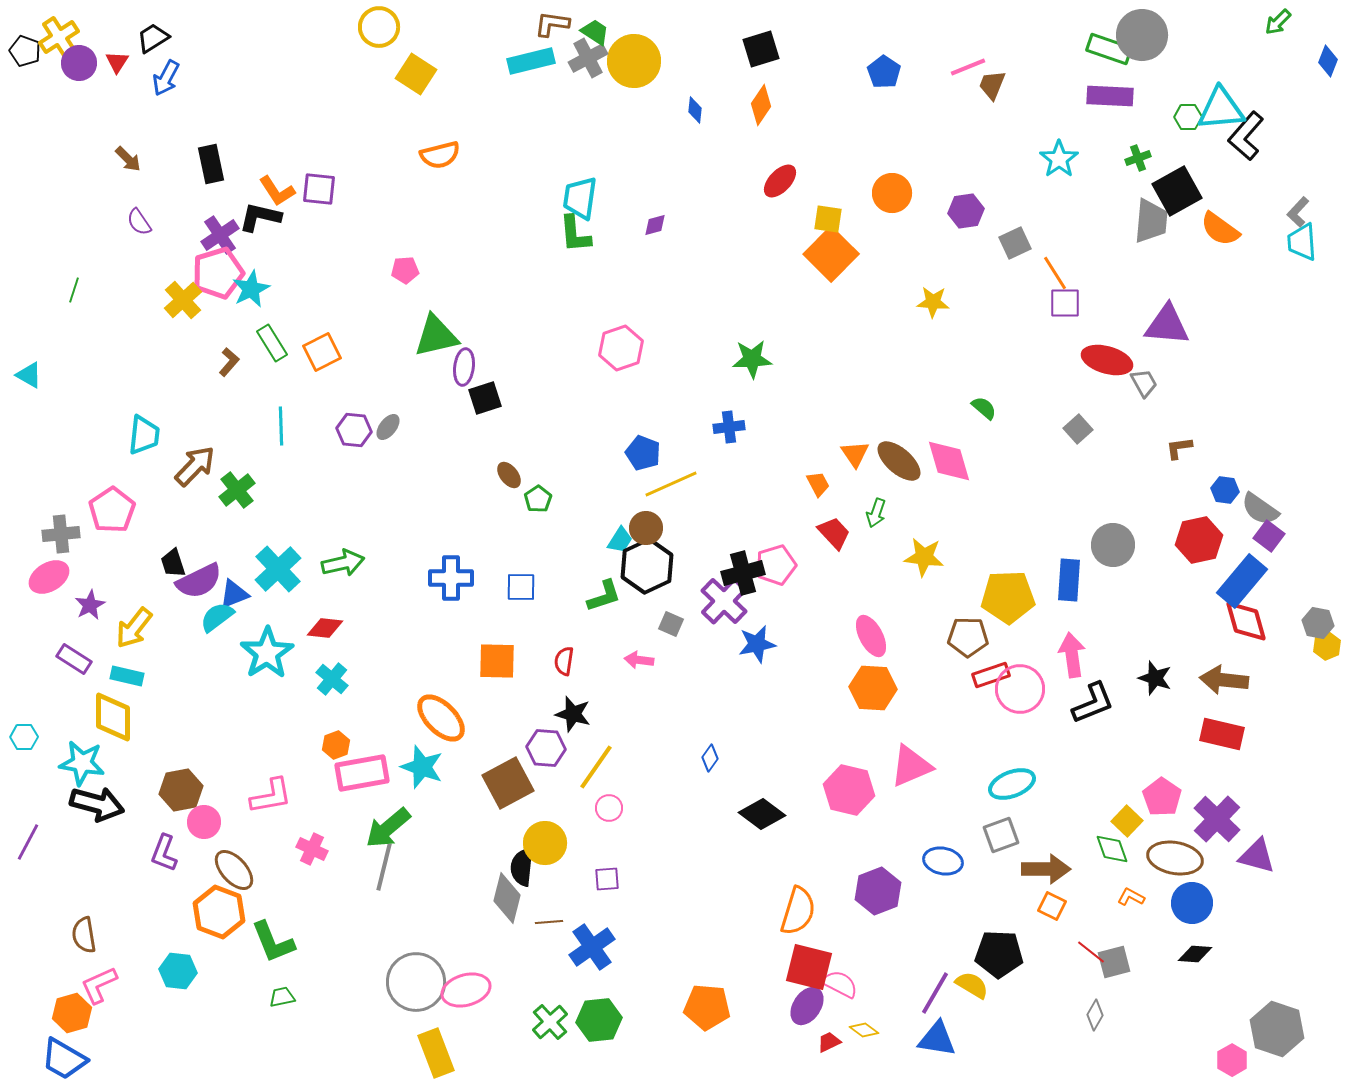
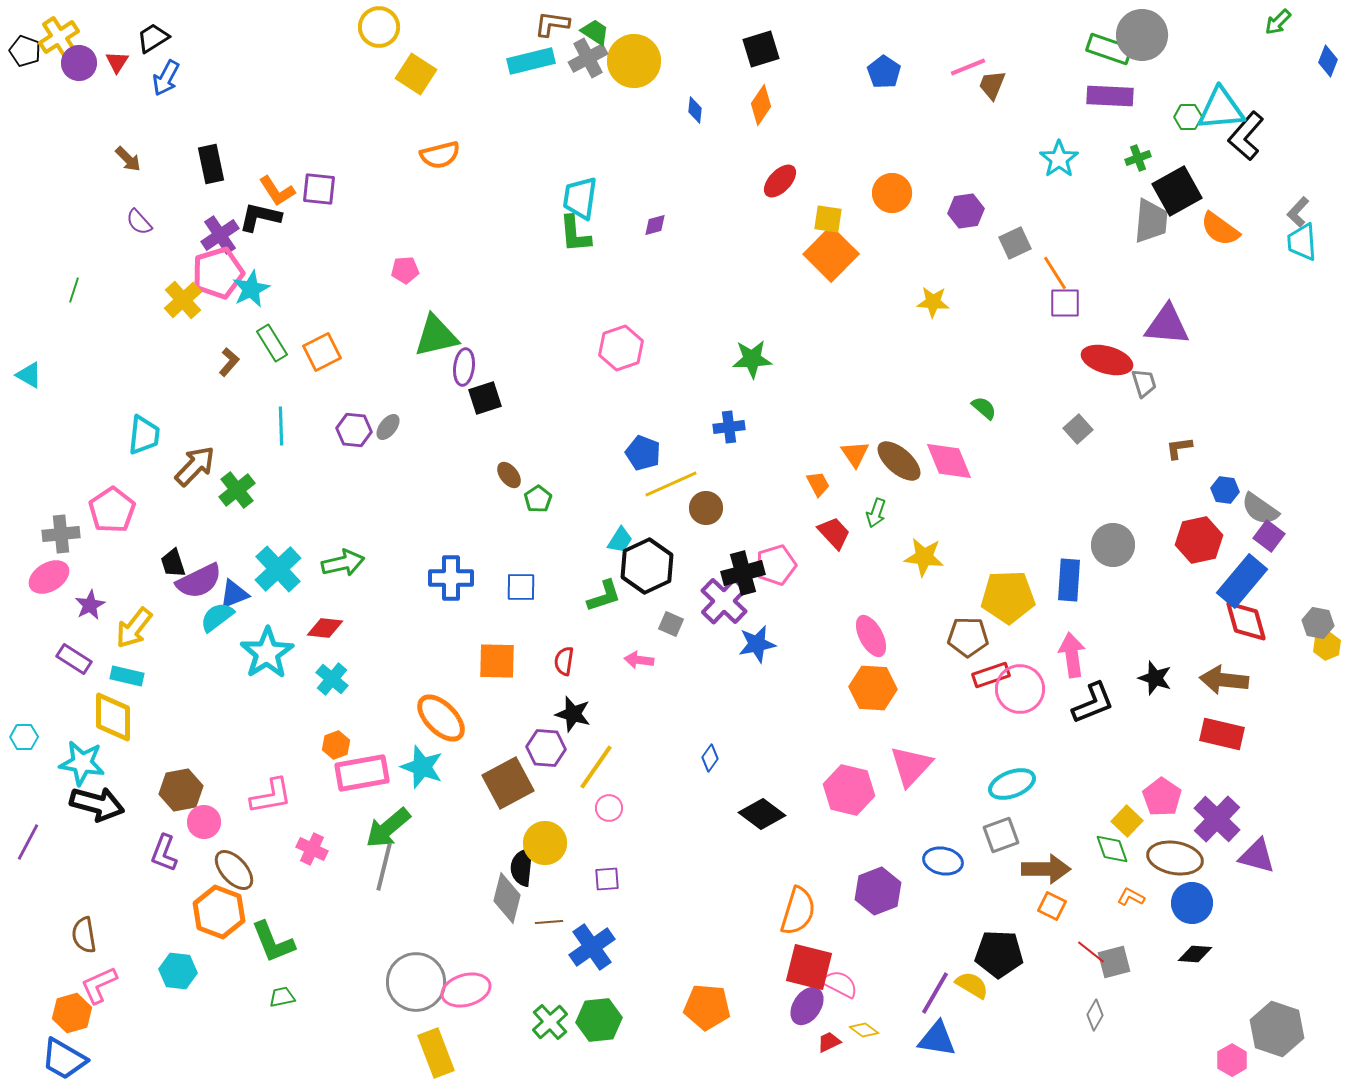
purple semicircle at (139, 222): rotated 8 degrees counterclockwise
gray trapezoid at (1144, 383): rotated 12 degrees clockwise
pink diamond at (949, 461): rotated 6 degrees counterclockwise
brown circle at (646, 528): moved 60 px right, 20 px up
pink triangle at (911, 766): rotated 24 degrees counterclockwise
